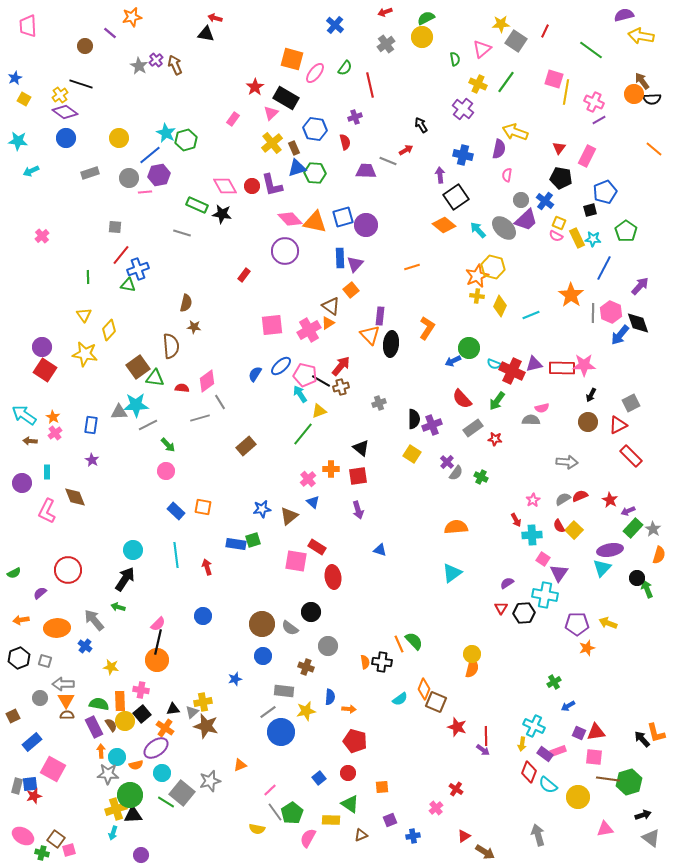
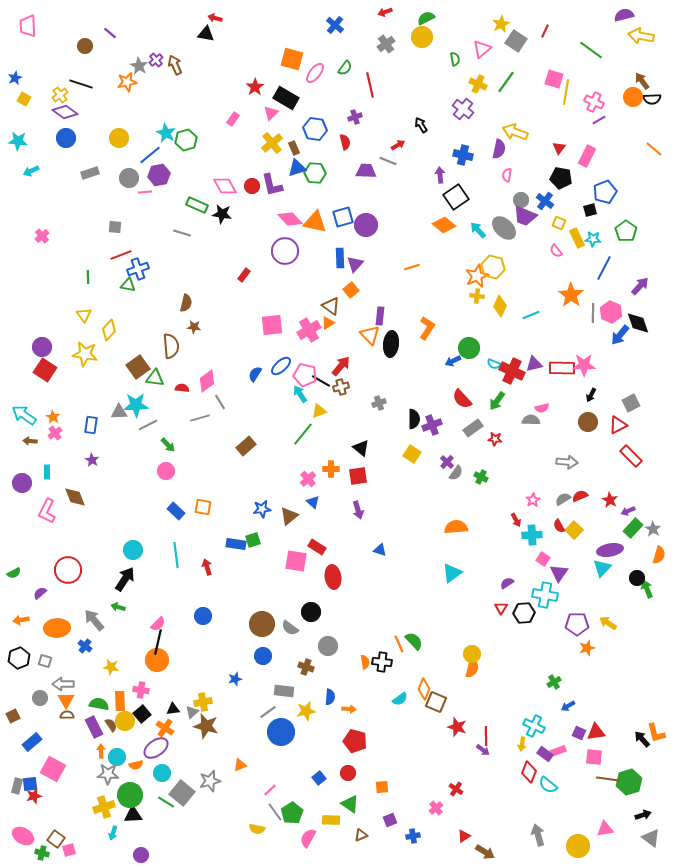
orange star at (132, 17): moved 5 px left, 65 px down
yellow star at (501, 24): rotated 24 degrees counterclockwise
orange circle at (634, 94): moved 1 px left, 3 px down
red arrow at (406, 150): moved 8 px left, 5 px up
purple trapezoid at (526, 220): moved 1 px left, 4 px up; rotated 65 degrees clockwise
pink semicircle at (556, 236): moved 15 px down; rotated 24 degrees clockwise
red line at (121, 255): rotated 30 degrees clockwise
yellow arrow at (608, 623): rotated 12 degrees clockwise
yellow circle at (578, 797): moved 49 px down
yellow cross at (116, 809): moved 12 px left, 2 px up
